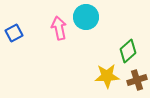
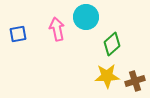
pink arrow: moved 2 px left, 1 px down
blue square: moved 4 px right, 1 px down; rotated 18 degrees clockwise
green diamond: moved 16 px left, 7 px up
brown cross: moved 2 px left, 1 px down
